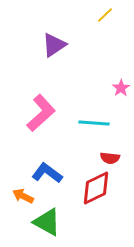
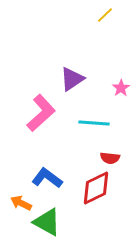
purple triangle: moved 18 px right, 34 px down
blue L-shape: moved 5 px down
orange arrow: moved 2 px left, 7 px down
